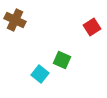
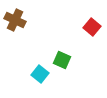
red square: rotated 18 degrees counterclockwise
